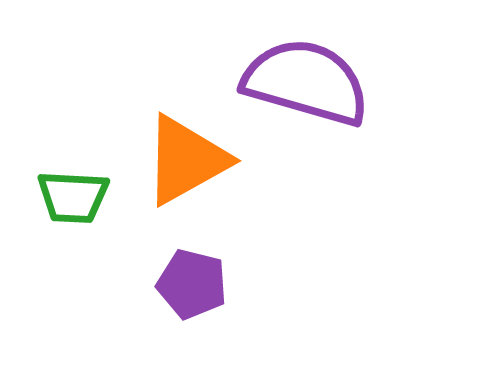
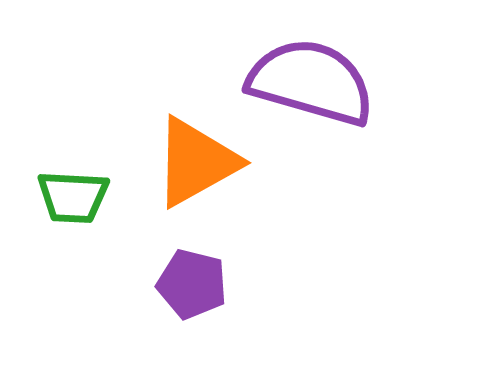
purple semicircle: moved 5 px right
orange triangle: moved 10 px right, 2 px down
